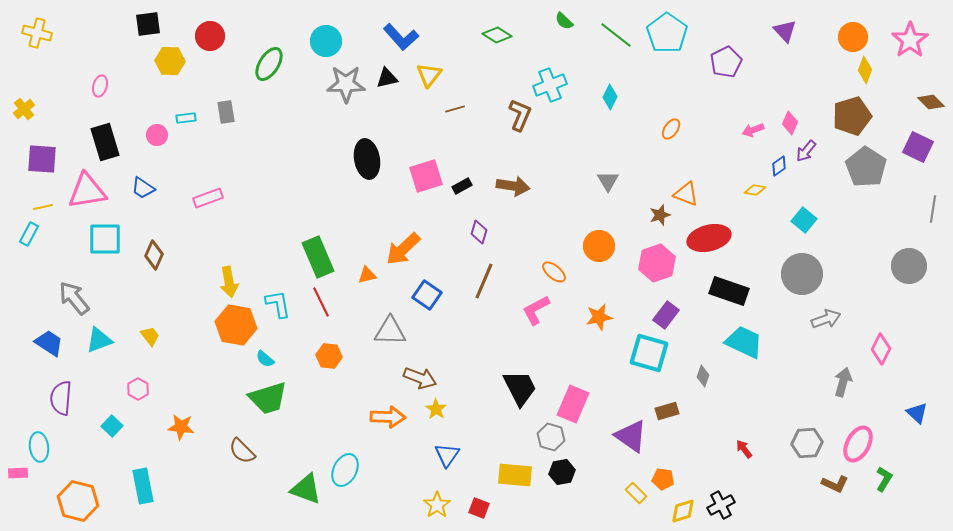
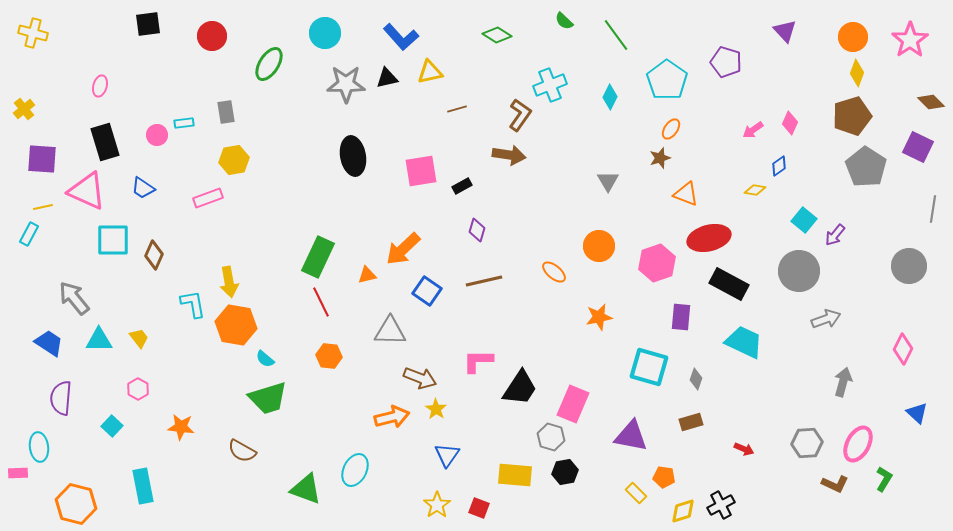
yellow cross at (37, 33): moved 4 px left
cyan pentagon at (667, 33): moved 47 px down
green line at (616, 35): rotated 16 degrees clockwise
red circle at (210, 36): moved 2 px right
cyan circle at (326, 41): moved 1 px left, 8 px up
yellow hexagon at (170, 61): moved 64 px right, 99 px down; rotated 12 degrees counterclockwise
purple pentagon at (726, 62): rotated 28 degrees counterclockwise
yellow diamond at (865, 70): moved 8 px left, 3 px down
yellow triangle at (429, 75): moved 1 px right, 3 px up; rotated 40 degrees clockwise
brown line at (455, 109): moved 2 px right
brown L-shape at (520, 115): rotated 12 degrees clockwise
cyan rectangle at (186, 118): moved 2 px left, 5 px down
pink arrow at (753, 130): rotated 15 degrees counterclockwise
purple arrow at (806, 151): moved 29 px right, 84 px down
black ellipse at (367, 159): moved 14 px left, 3 px up
pink square at (426, 176): moved 5 px left, 5 px up; rotated 8 degrees clockwise
brown arrow at (513, 186): moved 4 px left, 31 px up
pink triangle at (87, 191): rotated 33 degrees clockwise
brown star at (660, 215): moved 57 px up
purple diamond at (479, 232): moved 2 px left, 2 px up
cyan square at (105, 239): moved 8 px right, 1 px down
green rectangle at (318, 257): rotated 48 degrees clockwise
gray circle at (802, 274): moved 3 px left, 3 px up
brown line at (484, 281): rotated 54 degrees clockwise
black rectangle at (729, 291): moved 7 px up; rotated 9 degrees clockwise
blue square at (427, 295): moved 4 px up
cyan L-shape at (278, 304): moved 85 px left
pink L-shape at (536, 310): moved 58 px left, 51 px down; rotated 28 degrees clockwise
purple rectangle at (666, 315): moved 15 px right, 2 px down; rotated 32 degrees counterclockwise
yellow trapezoid at (150, 336): moved 11 px left, 2 px down
cyan triangle at (99, 340): rotated 20 degrees clockwise
pink diamond at (881, 349): moved 22 px right
cyan square at (649, 353): moved 14 px down
gray diamond at (703, 376): moved 7 px left, 3 px down
black trapezoid at (520, 388): rotated 60 degrees clockwise
brown rectangle at (667, 411): moved 24 px right, 11 px down
orange arrow at (388, 417): moved 4 px right; rotated 16 degrees counterclockwise
purple triangle at (631, 436): rotated 24 degrees counterclockwise
red arrow at (744, 449): rotated 150 degrees clockwise
brown semicircle at (242, 451): rotated 16 degrees counterclockwise
cyan ellipse at (345, 470): moved 10 px right
black hexagon at (562, 472): moved 3 px right
orange pentagon at (663, 479): moved 1 px right, 2 px up
orange hexagon at (78, 501): moved 2 px left, 3 px down
